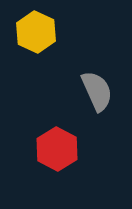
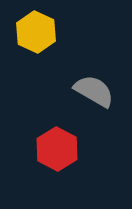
gray semicircle: moved 3 px left; rotated 36 degrees counterclockwise
